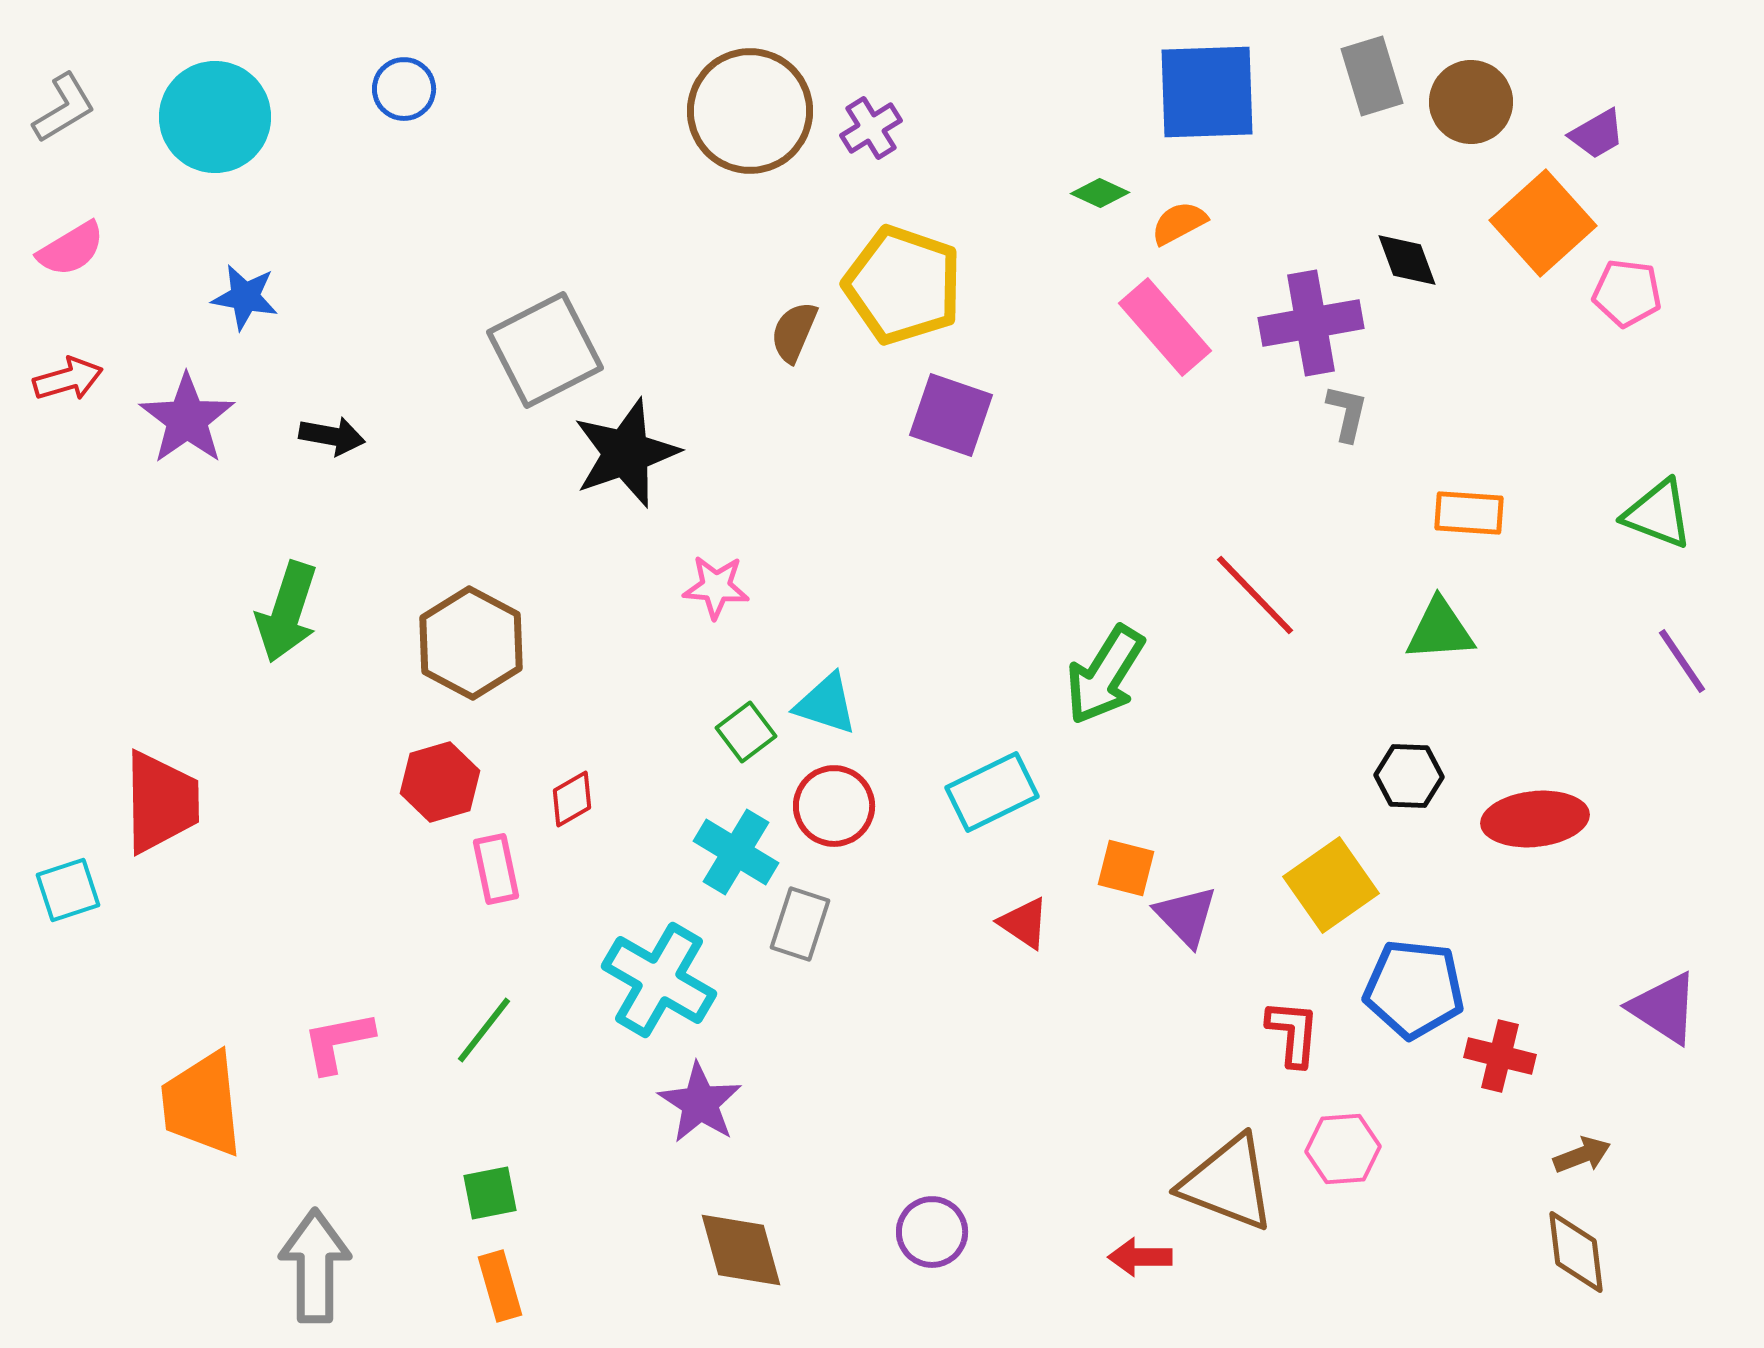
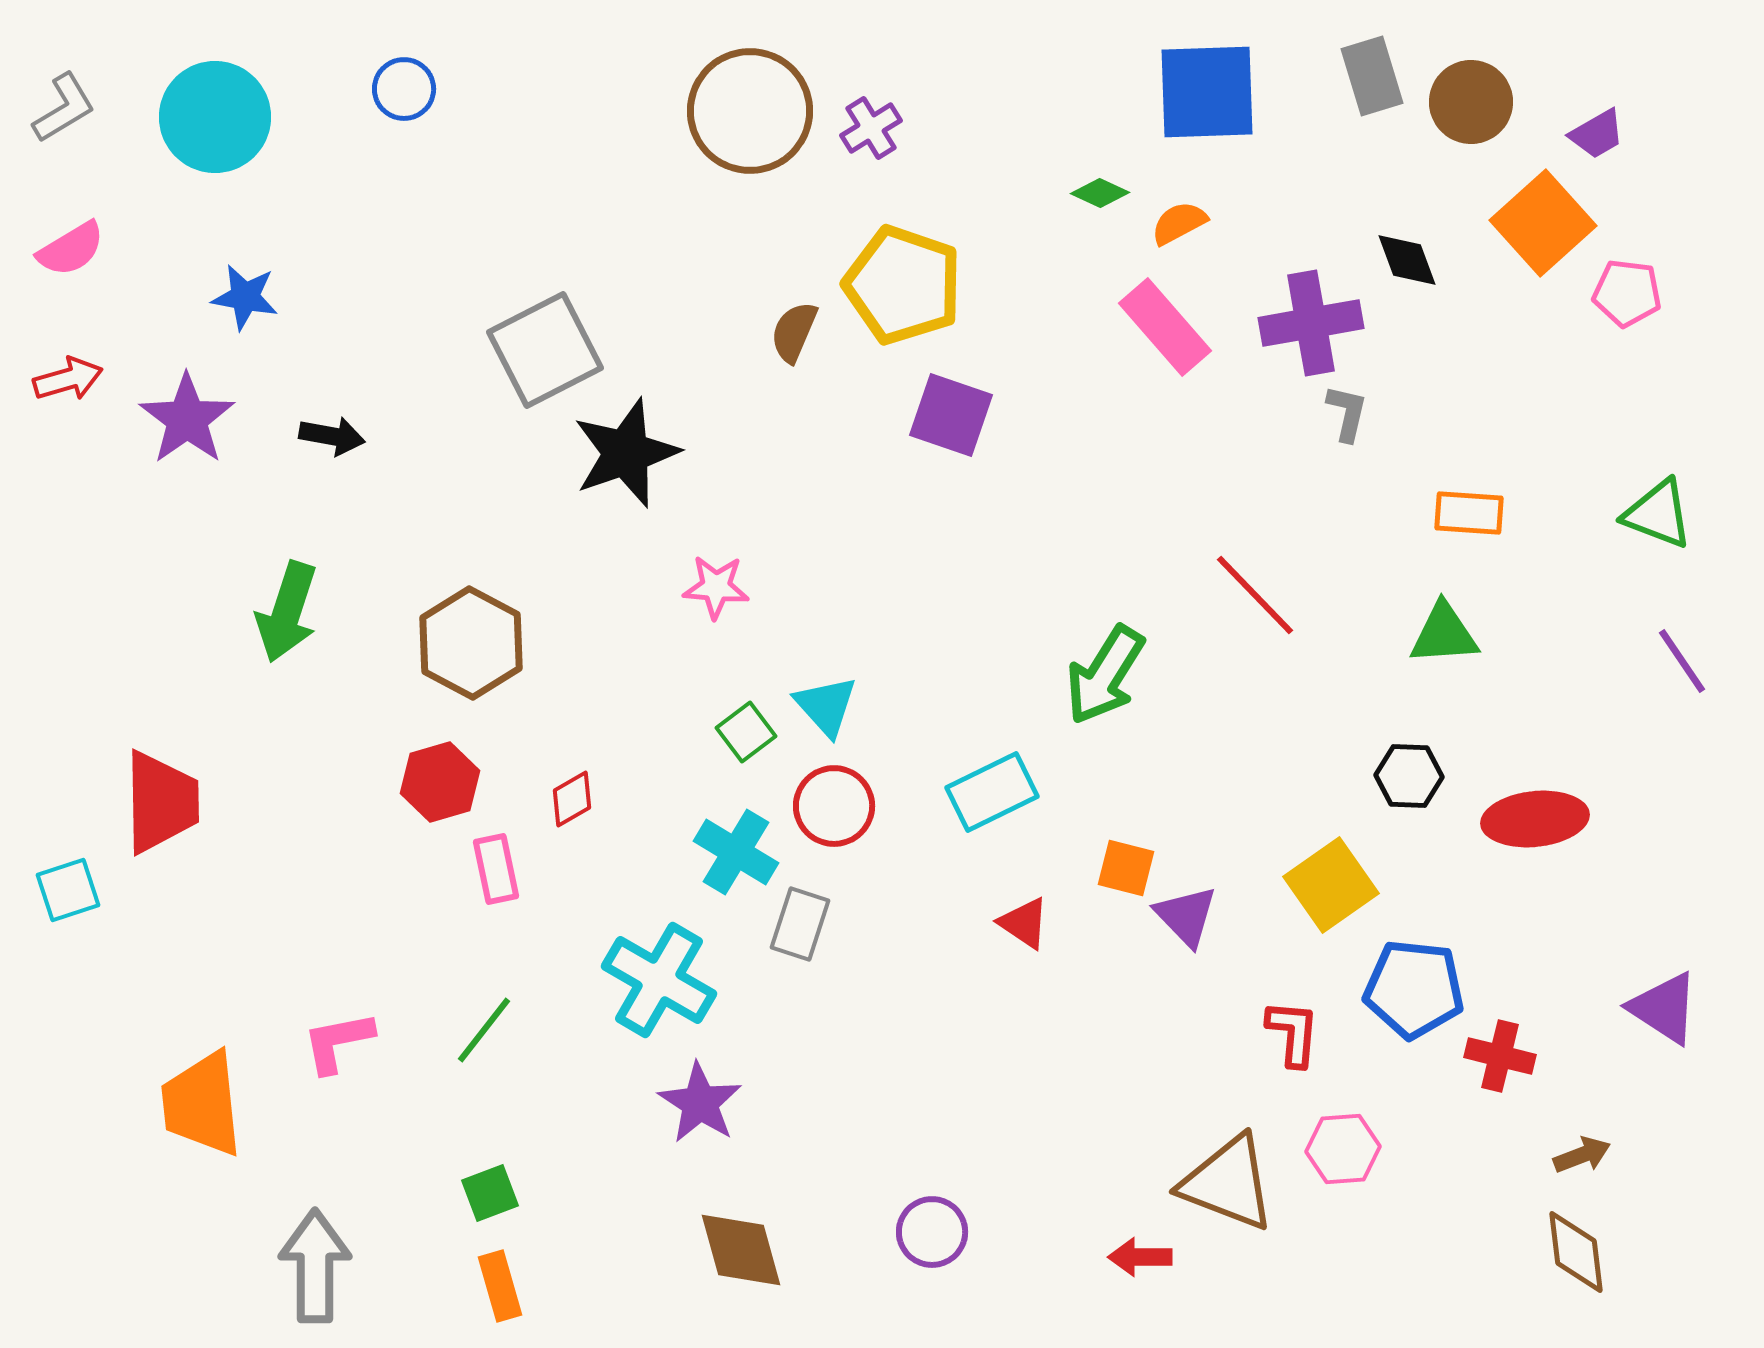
green triangle at (1440, 630): moved 4 px right, 4 px down
cyan triangle at (826, 704): moved 2 px down; rotated 30 degrees clockwise
green square at (490, 1193): rotated 10 degrees counterclockwise
